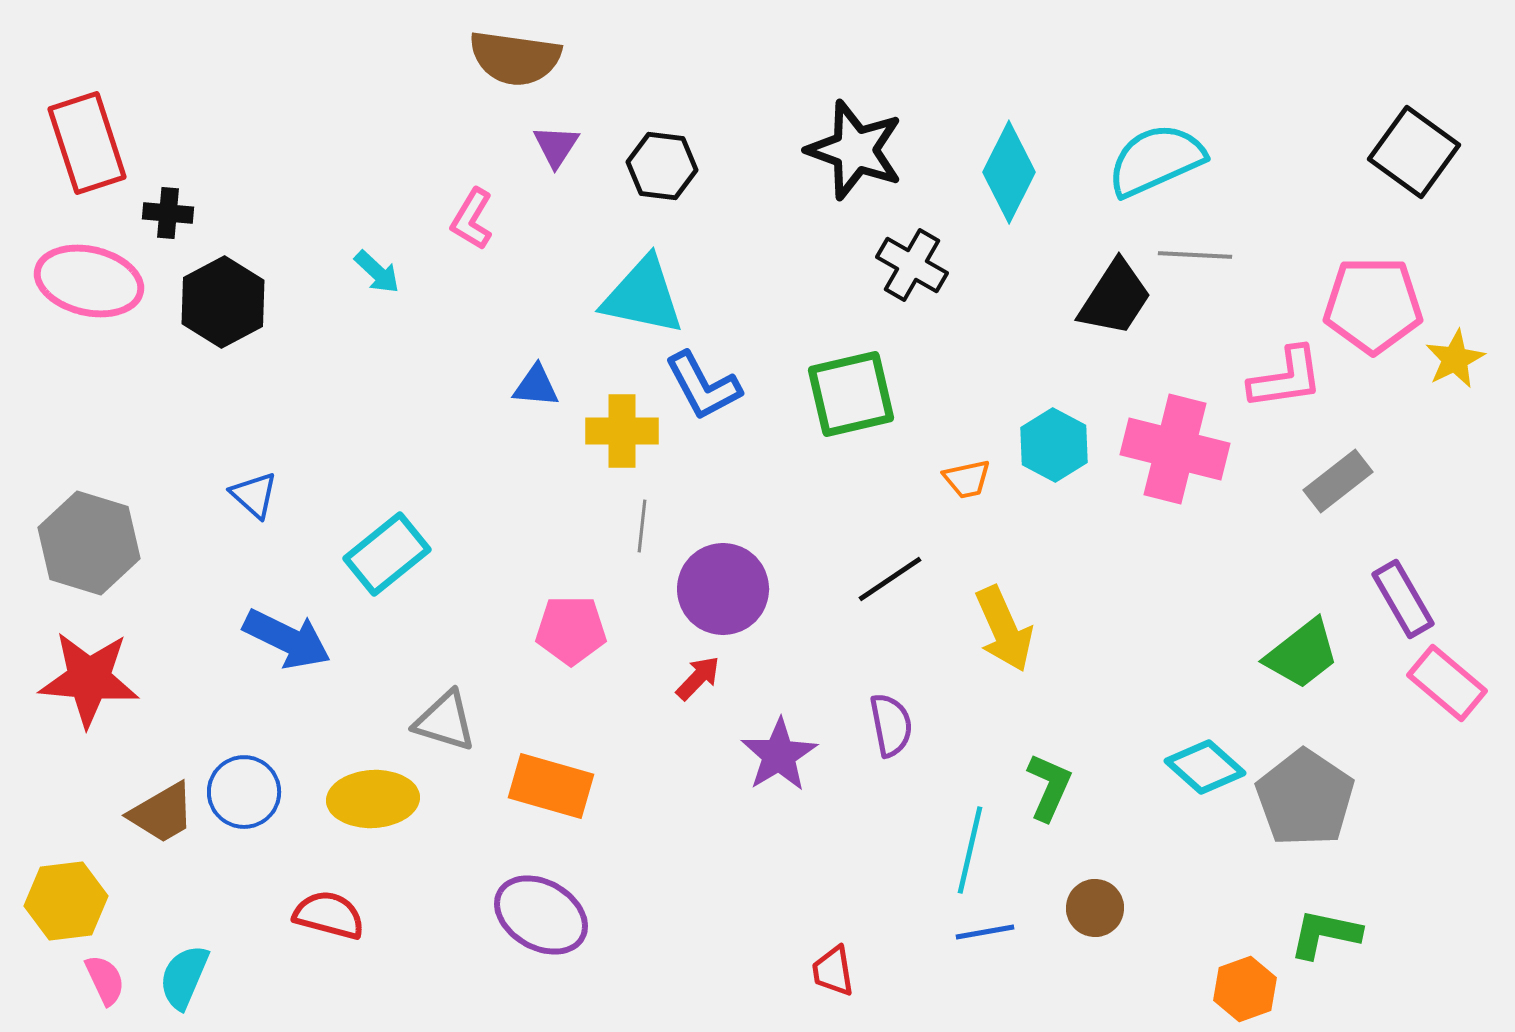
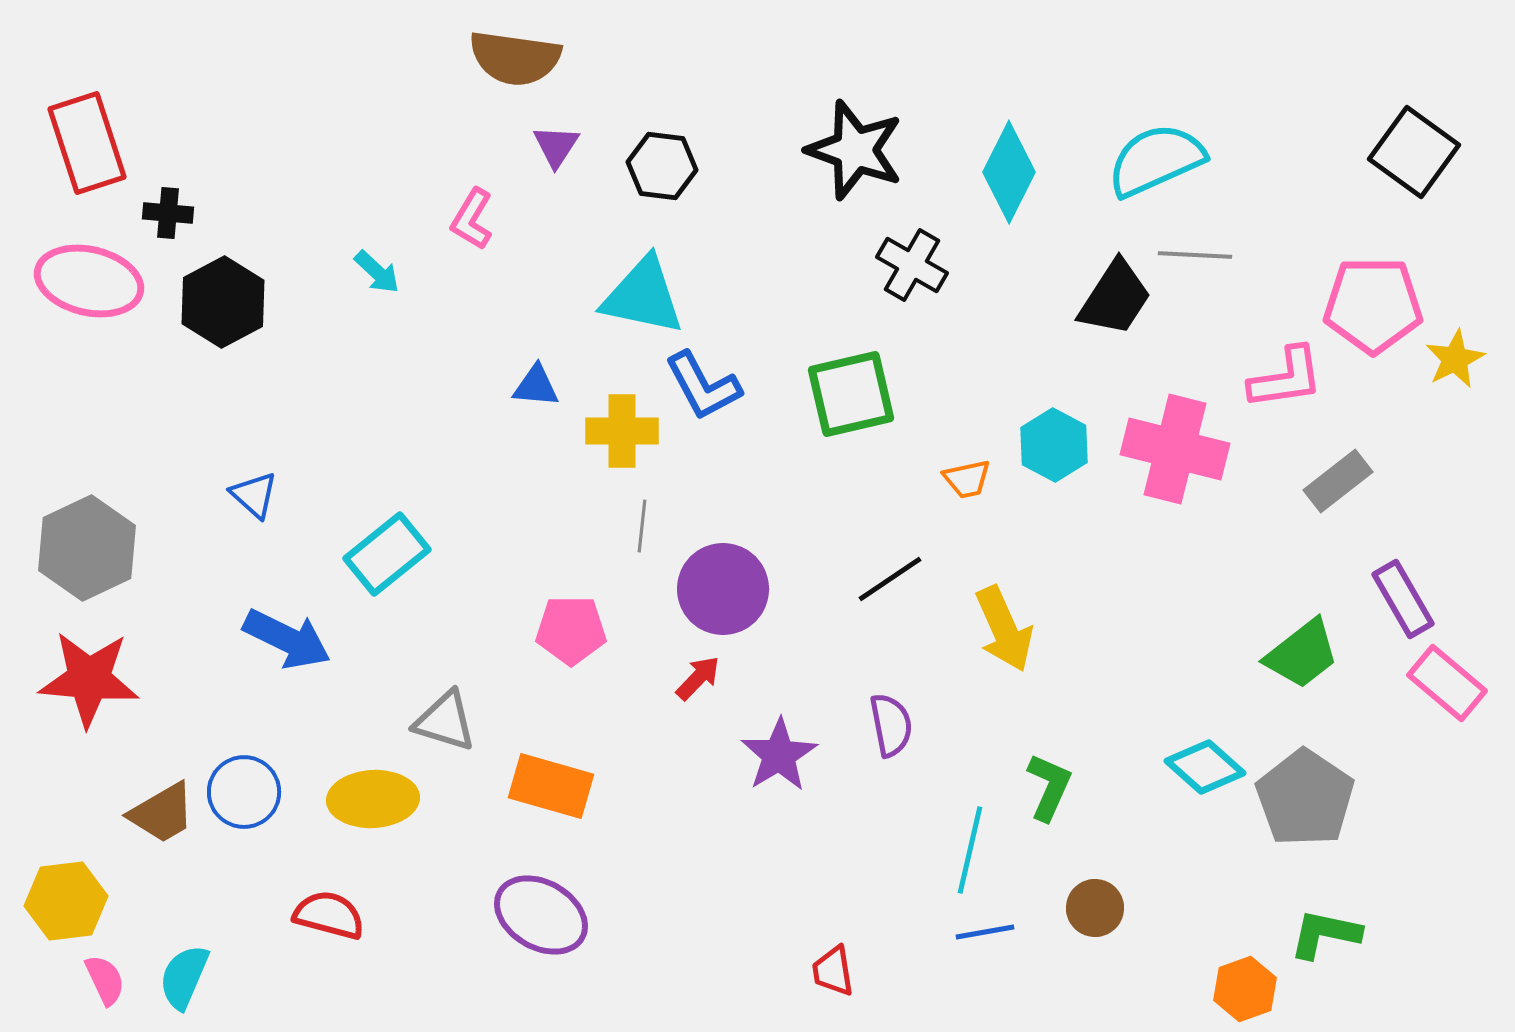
gray hexagon at (89, 543): moved 2 px left, 5 px down; rotated 18 degrees clockwise
